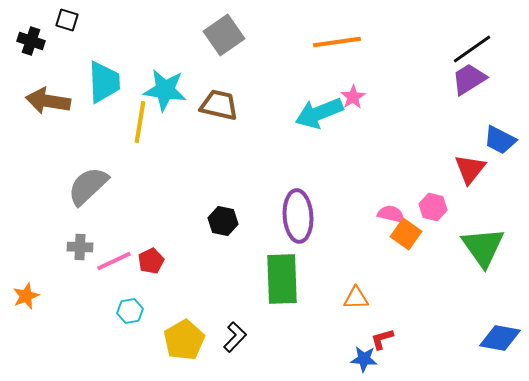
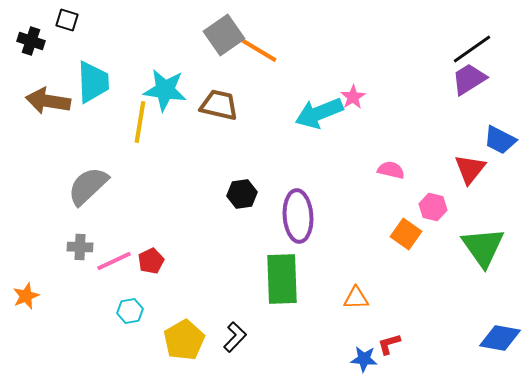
orange line: moved 82 px left, 6 px down; rotated 39 degrees clockwise
cyan trapezoid: moved 11 px left
pink semicircle: moved 44 px up
black hexagon: moved 19 px right, 27 px up; rotated 20 degrees counterclockwise
red L-shape: moved 7 px right, 5 px down
